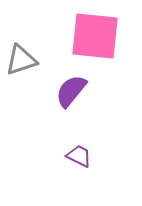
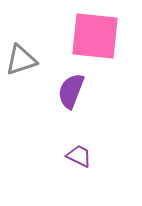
purple semicircle: rotated 18 degrees counterclockwise
